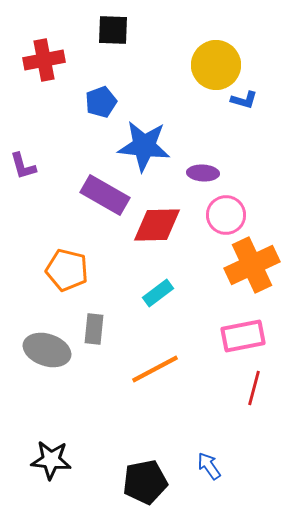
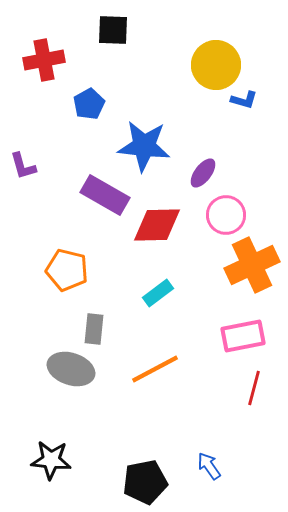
blue pentagon: moved 12 px left, 2 px down; rotated 8 degrees counterclockwise
purple ellipse: rotated 56 degrees counterclockwise
gray ellipse: moved 24 px right, 19 px down
